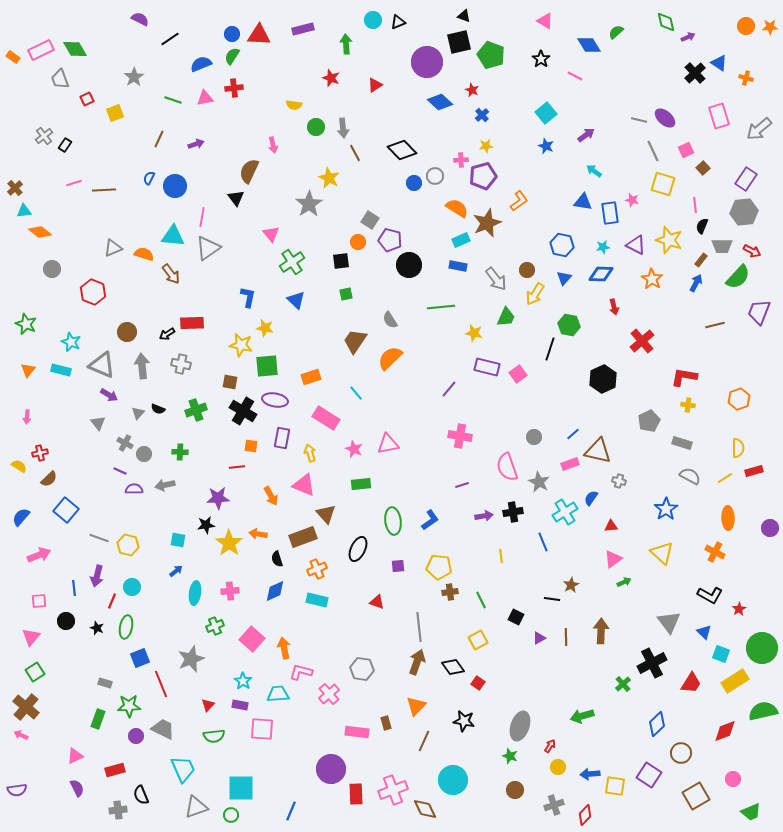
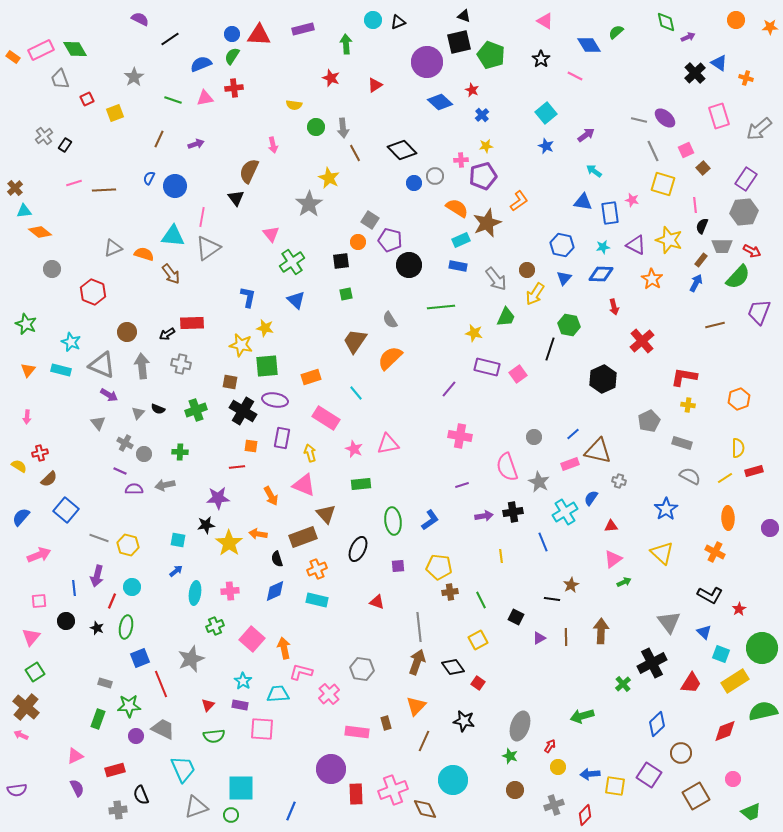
orange circle at (746, 26): moved 10 px left, 6 px up
